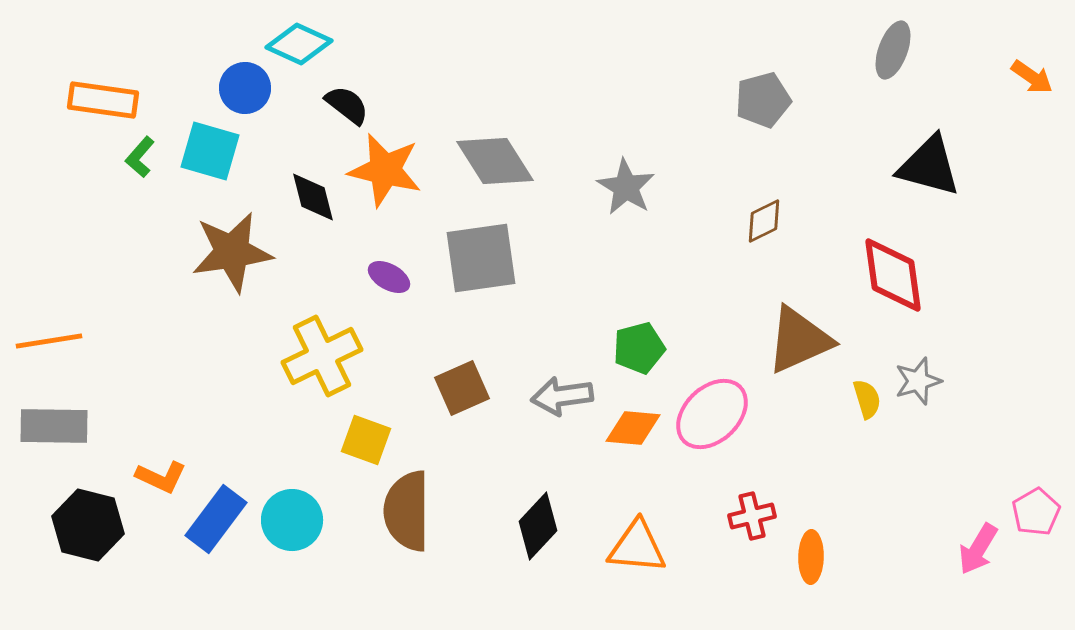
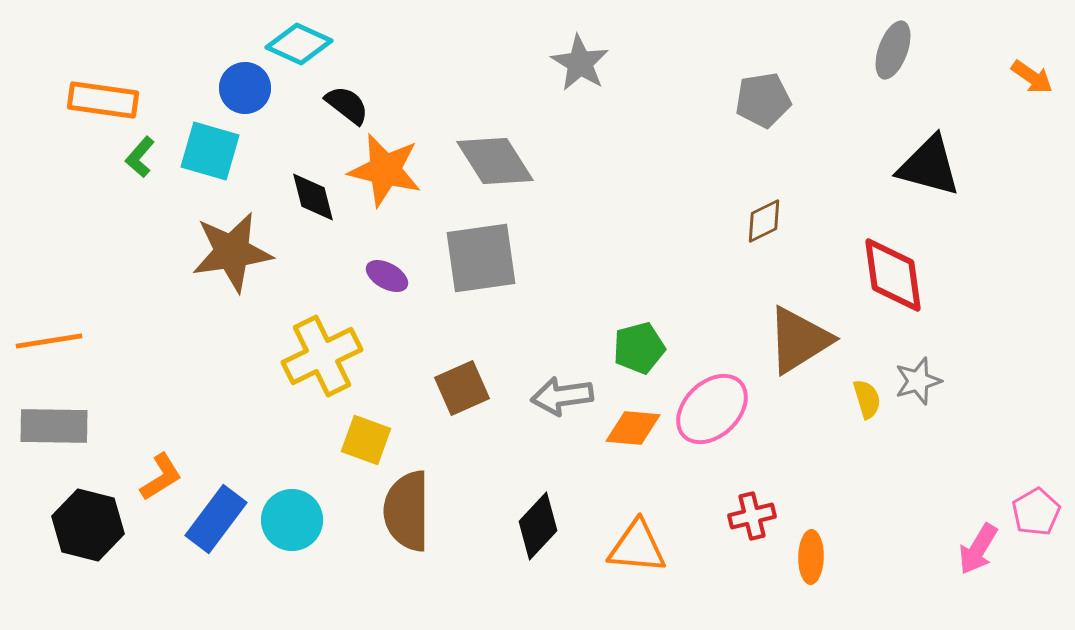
gray pentagon at (763, 100): rotated 6 degrees clockwise
gray star at (626, 187): moved 46 px left, 124 px up
purple ellipse at (389, 277): moved 2 px left, 1 px up
brown triangle at (799, 340): rotated 8 degrees counterclockwise
pink ellipse at (712, 414): moved 5 px up
orange L-shape at (161, 477): rotated 57 degrees counterclockwise
